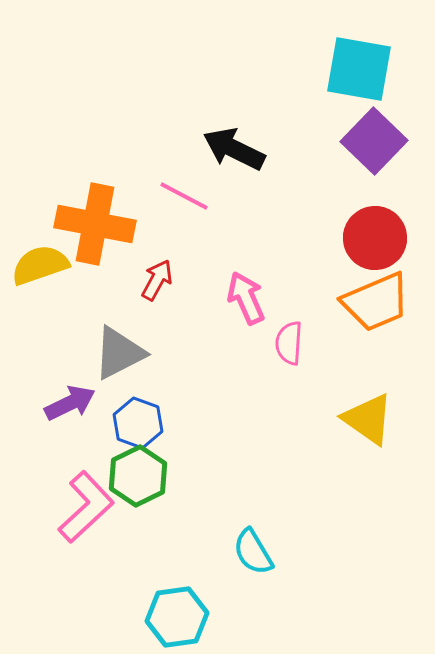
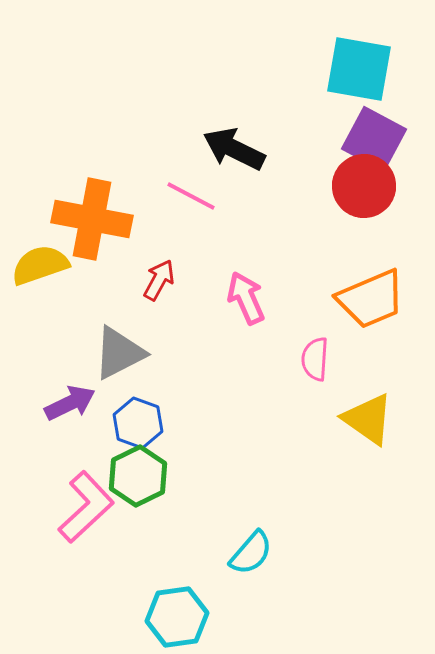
purple square: moved 2 px up; rotated 16 degrees counterclockwise
pink line: moved 7 px right
orange cross: moved 3 px left, 5 px up
red circle: moved 11 px left, 52 px up
red arrow: moved 2 px right
orange trapezoid: moved 5 px left, 3 px up
pink semicircle: moved 26 px right, 16 px down
cyan semicircle: moved 2 px left, 1 px down; rotated 108 degrees counterclockwise
